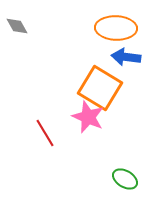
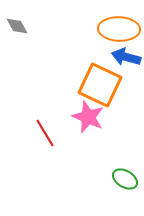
orange ellipse: moved 3 px right, 1 px down
blue arrow: rotated 8 degrees clockwise
orange square: moved 3 px up; rotated 6 degrees counterclockwise
